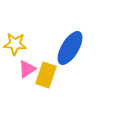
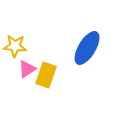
yellow star: moved 2 px down
blue ellipse: moved 17 px right
